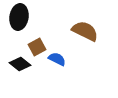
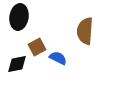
brown semicircle: rotated 112 degrees counterclockwise
blue semicircle: moved 1 px right, 1 px up
black diamond: moved 3 px left; rotated 50 degrees counterclockwise
